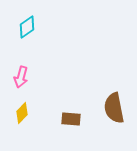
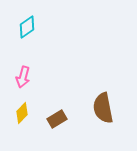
pink arrow: moved 2 px right
brown semicircle: moved 11 px left
brown rectangle: moved 14 px left; rotated 36 degrees counterclockwise
